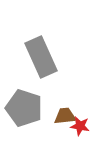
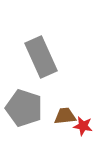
red star: moved 3 px right
